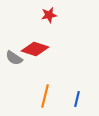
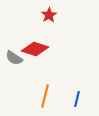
red star: rotated 21 degrees counterclockwise
